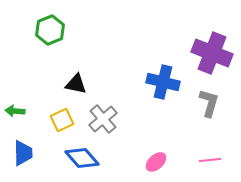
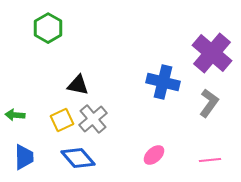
green hexagon: moved 2 px left, 2 px up; rotated 8 degrees counterclockwise
purple cross: rotated 18 degrees clockwise
black triangle: moved 2 px right, 1 px down
gray L-shape: rotated 20 degrees clockwise
green arrow: moved 4 px down
gray cross: moved 10 px left
blue trapezoid: moved 1 px right, 4 px down
blue diamond: moved 4 px left
pink ellipse: moved 2 px left, 7 px up
